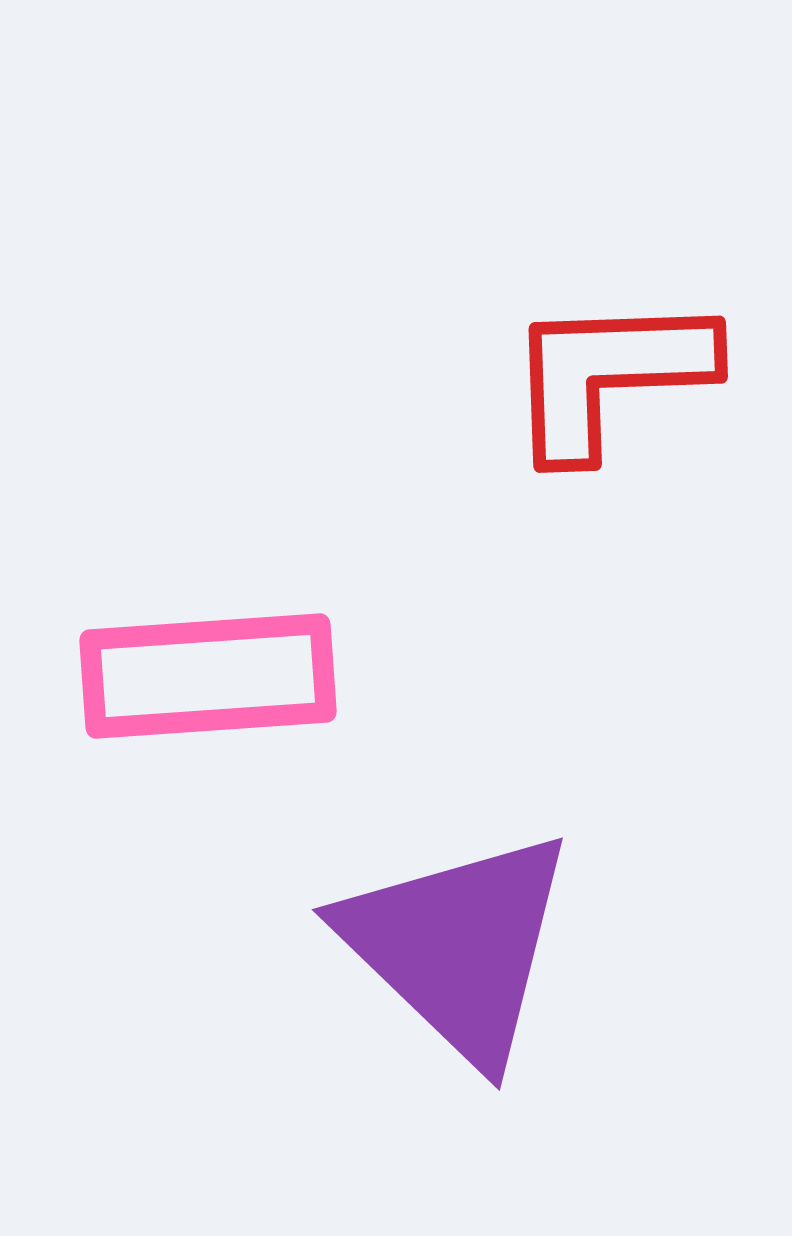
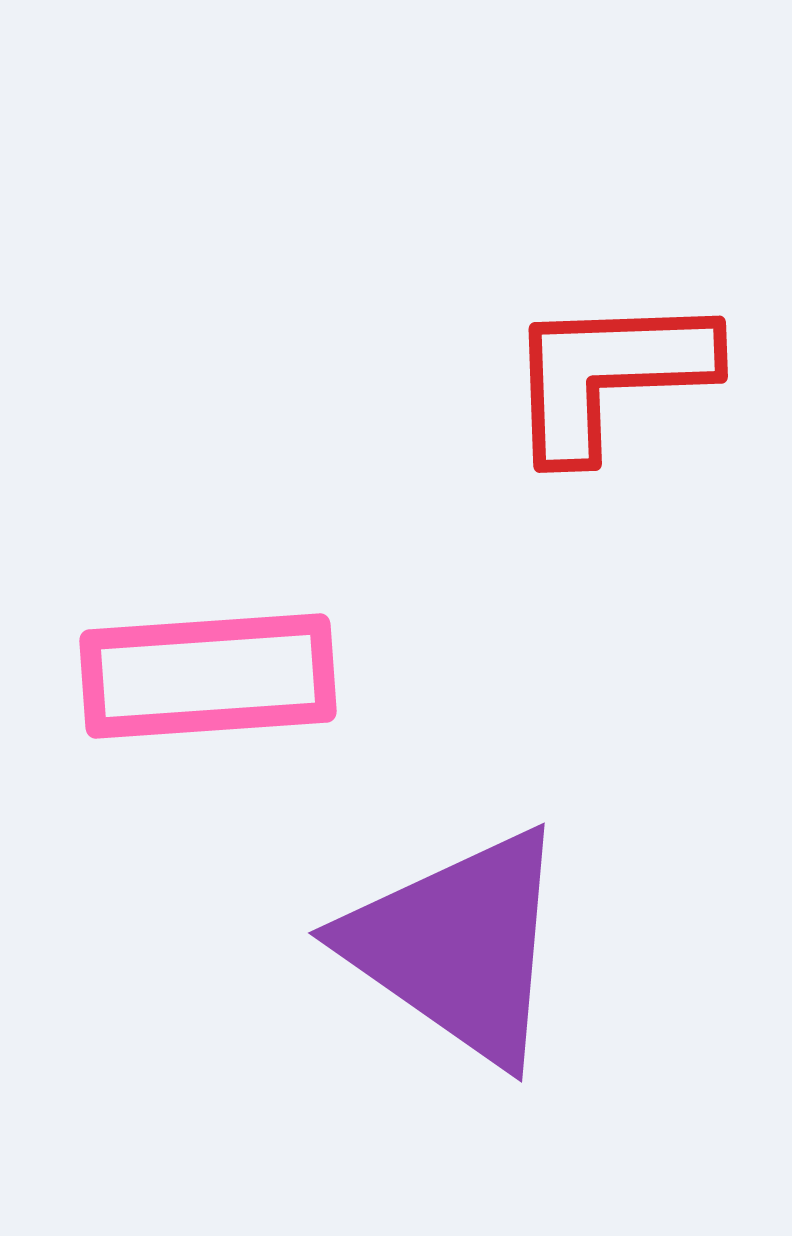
purple triangle: rotated 9 degrees counterclockwise
